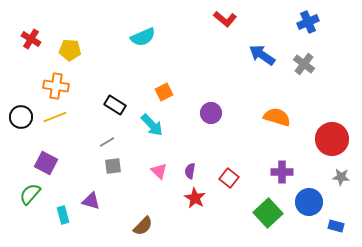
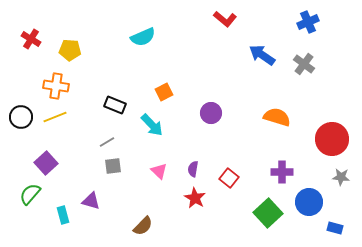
black rectangle: rotated 10 degrees counterclockwise
purple square: rotated 20 degrees clockwise
purple semicircle: moved 3 px right, 2 px up
blue rectangle: moved 1 px left, 2 px down
